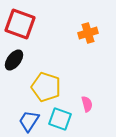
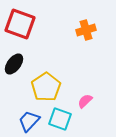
orange cross: moved 2 px left, 3 px up
black ellipse: moved 4 px down
yellow pentagon: rotated 20 degrees clockwise
pink semicircle: moved 2 px left, 3 px up; rotated 119 degrees counterclockwise
blue trapezoid: rotated 10 degrees clockwise
